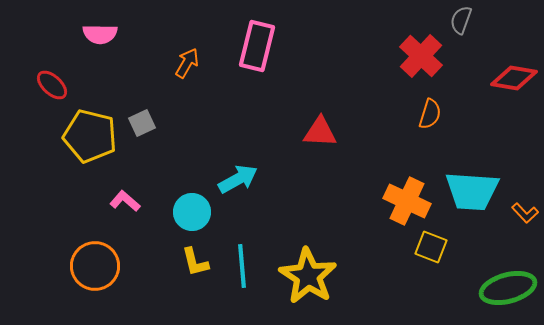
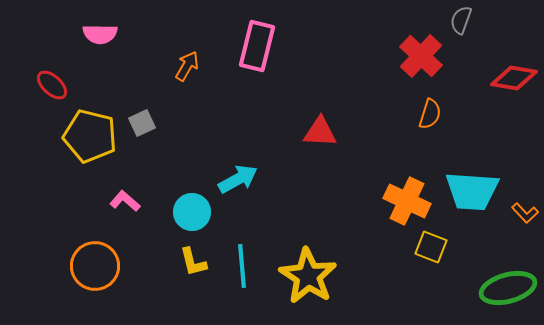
orange arrow: moved 3 px down
yellow L-shape: moved 2 px left
